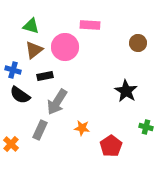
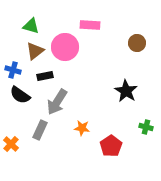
brown circle: moved 1 px left
brown triangle: moved 1 px right, 1 px down
